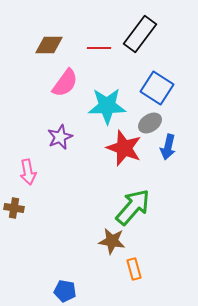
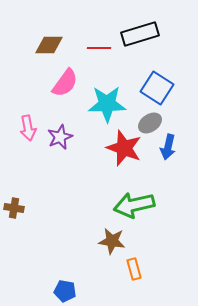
black rectangle: rotated 36 degrees clockwise
cyan star: moved 2 px up
pink arrow: moved 44 px up
green arrow: moved 1 px right, 2 px up; rotated 144 degrees counterclockwise
